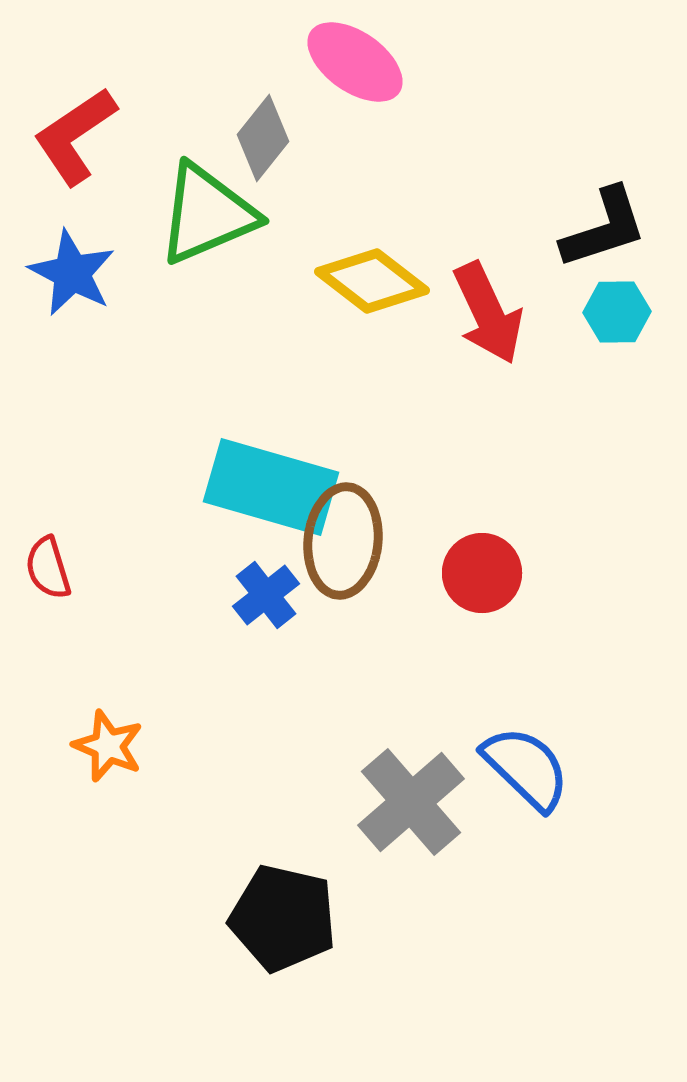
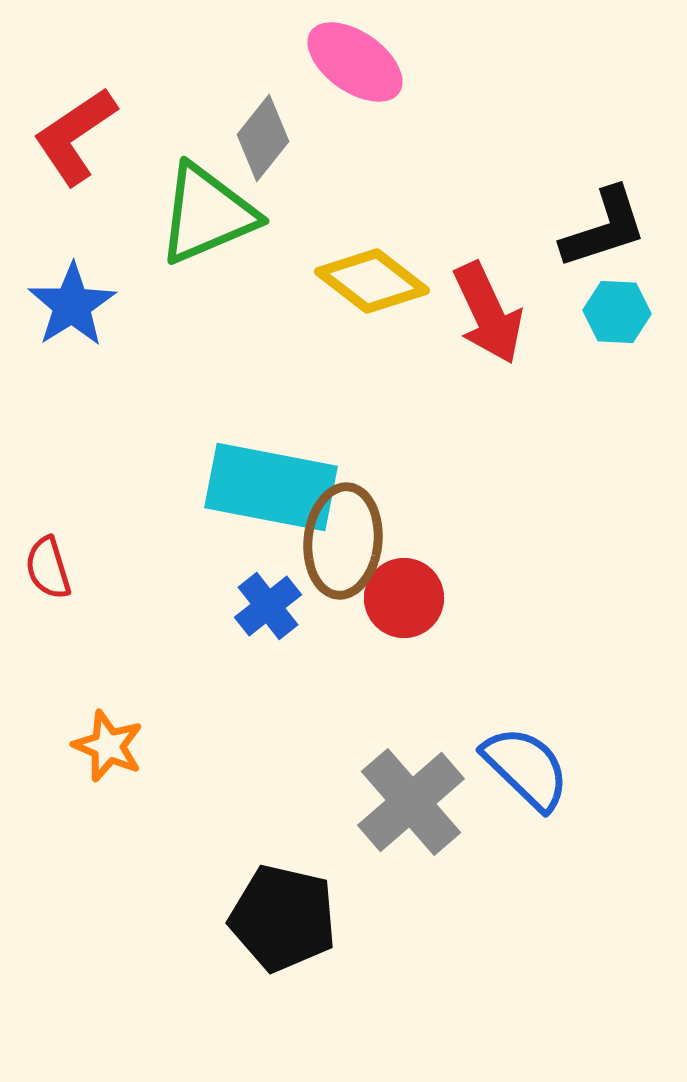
blue star: moved 32 px down; rotated 12 degrees clockwise
cyan hexagon: rotated 4 degrees clockwise
cyan rectangle: rotated 5 degrees counterclockwise
red circle: moved 78 px left, 25 px down
blue cross: moved 2 px right, 11 px down
